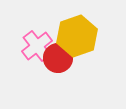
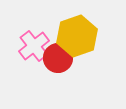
pink cross: moved 3 px left
